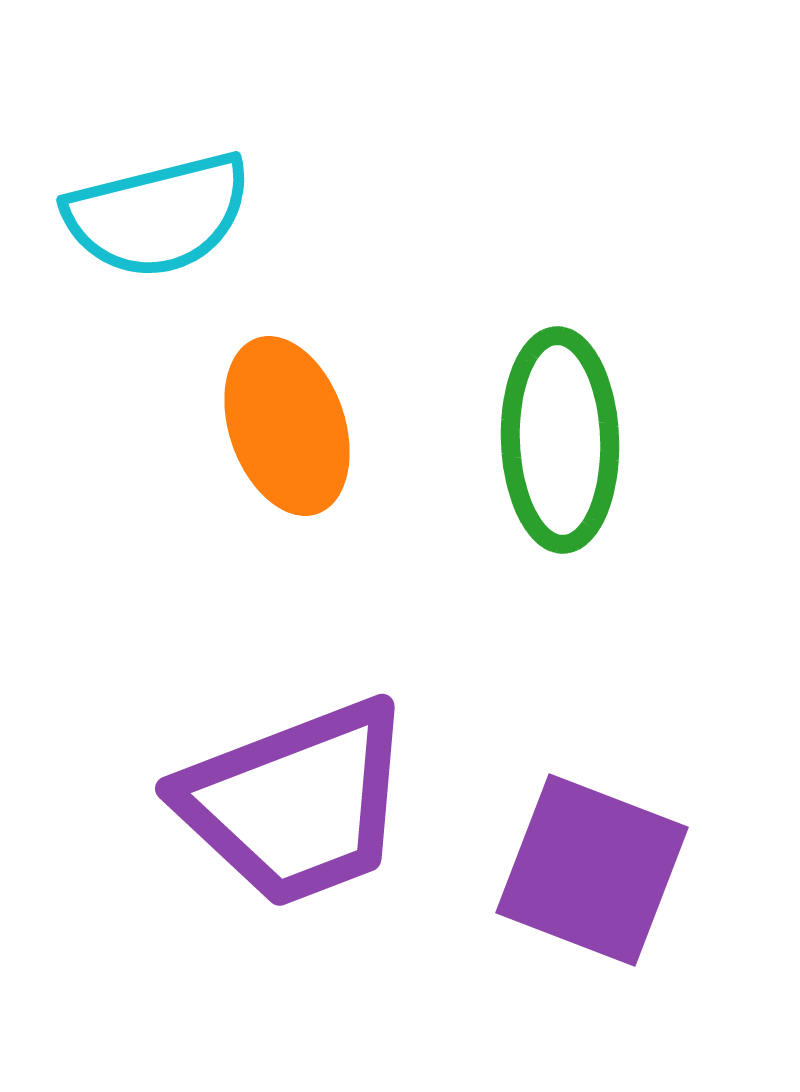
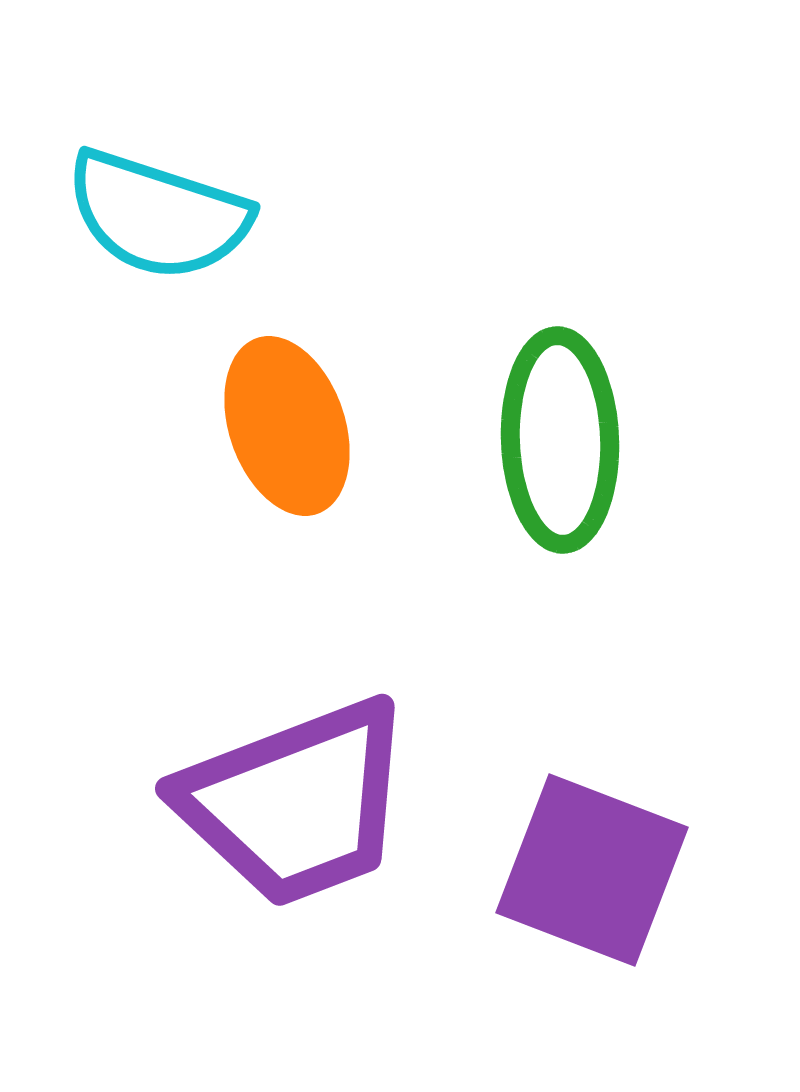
cyan semicircle: rotated 32 degrees clockwise
